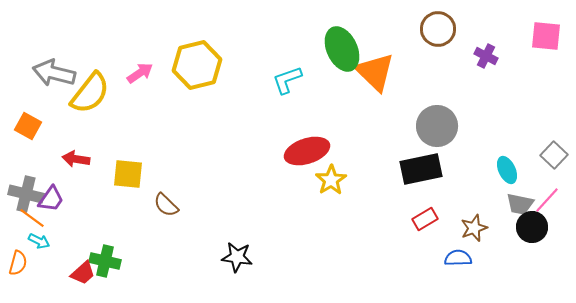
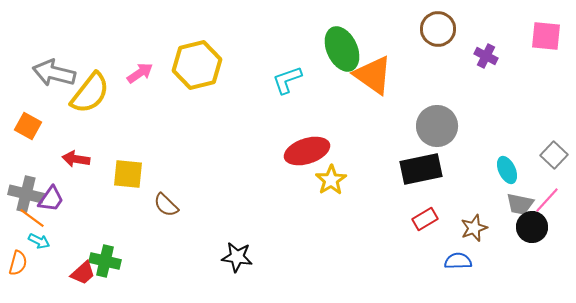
orange triangle: moved 2 px left, 3 px down; rotated 9 degrees counterclockwise
blue semicircle: moved 3 px down
